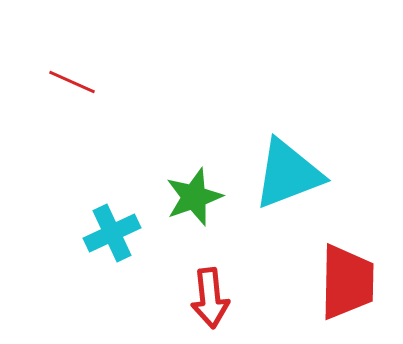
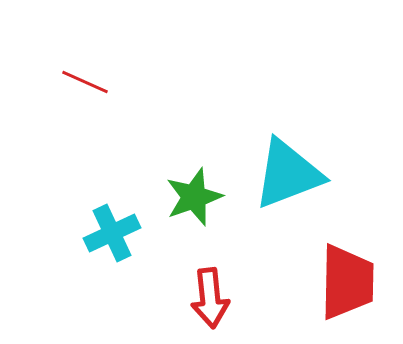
red line: moved 13 px right
